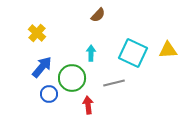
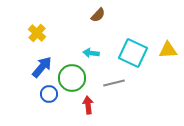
cyan arrow: rotated 84 degrees counterclockwise
